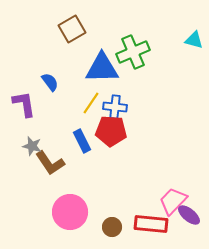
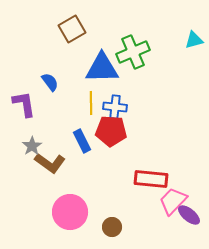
cyan triangle: rotated 30 degrees counterclockwise
yellow line: rotated 35 degrees counterclockwise
gray star: rotated 24 degrees clockwise
brown L-shape: rotated 20 degrees counterclockwise
red rectangle: moved 45 px up
